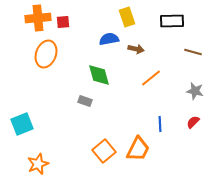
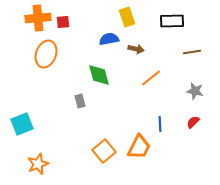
brown line: moved 1 px left; rotated 24 degrees counterclockwise
gray rectangle: moved 5 px left; rotated 56 degrees clockwise
orange trapezoid: moved 1 px right, 2 px up
